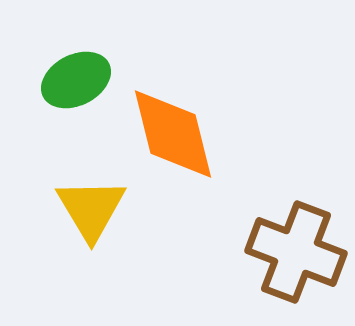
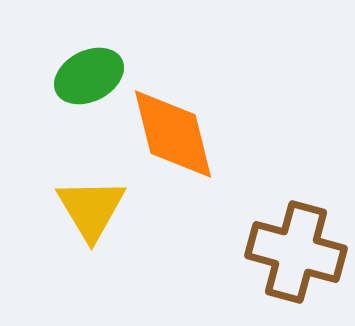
green ellipse: moved 13 px right, 4 px up
brown cross: rotated 6 degrees counterclockwise
